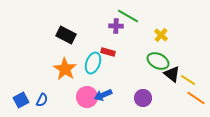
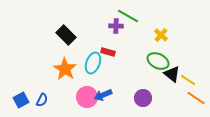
black rectangle: rotated 18 degrees clockwise
